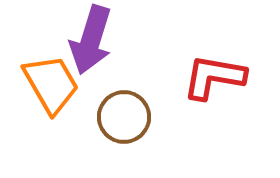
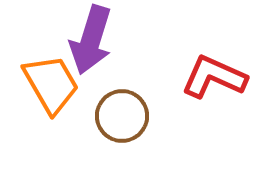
red L-shape: rotated 14 degrees clockwise
brown circle: moved 2 px left, 1 px up
